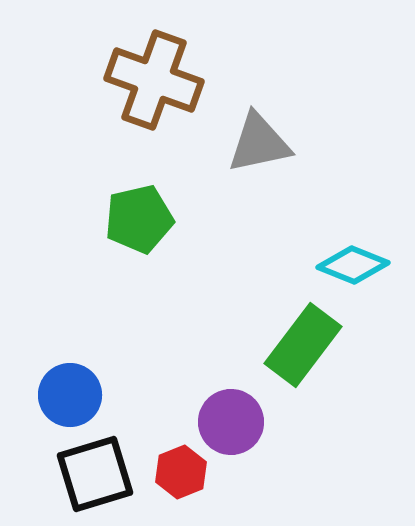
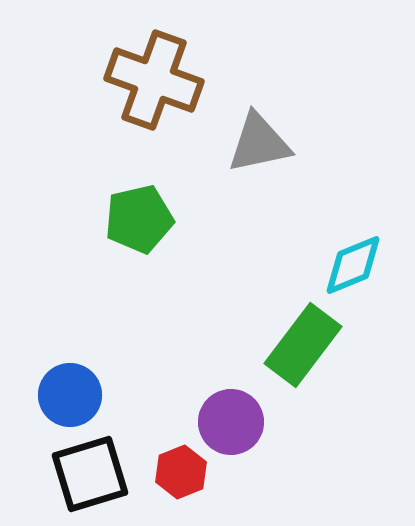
cyan diamond: rotated 44 degrees counterclockwise
black square: moved 5 px left
